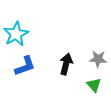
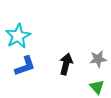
cyan star: moved 2 px right, 2 px down
gray star: rotated 12 degrees counterclockwise
green triangle: moved 3 px right, 2 px down
